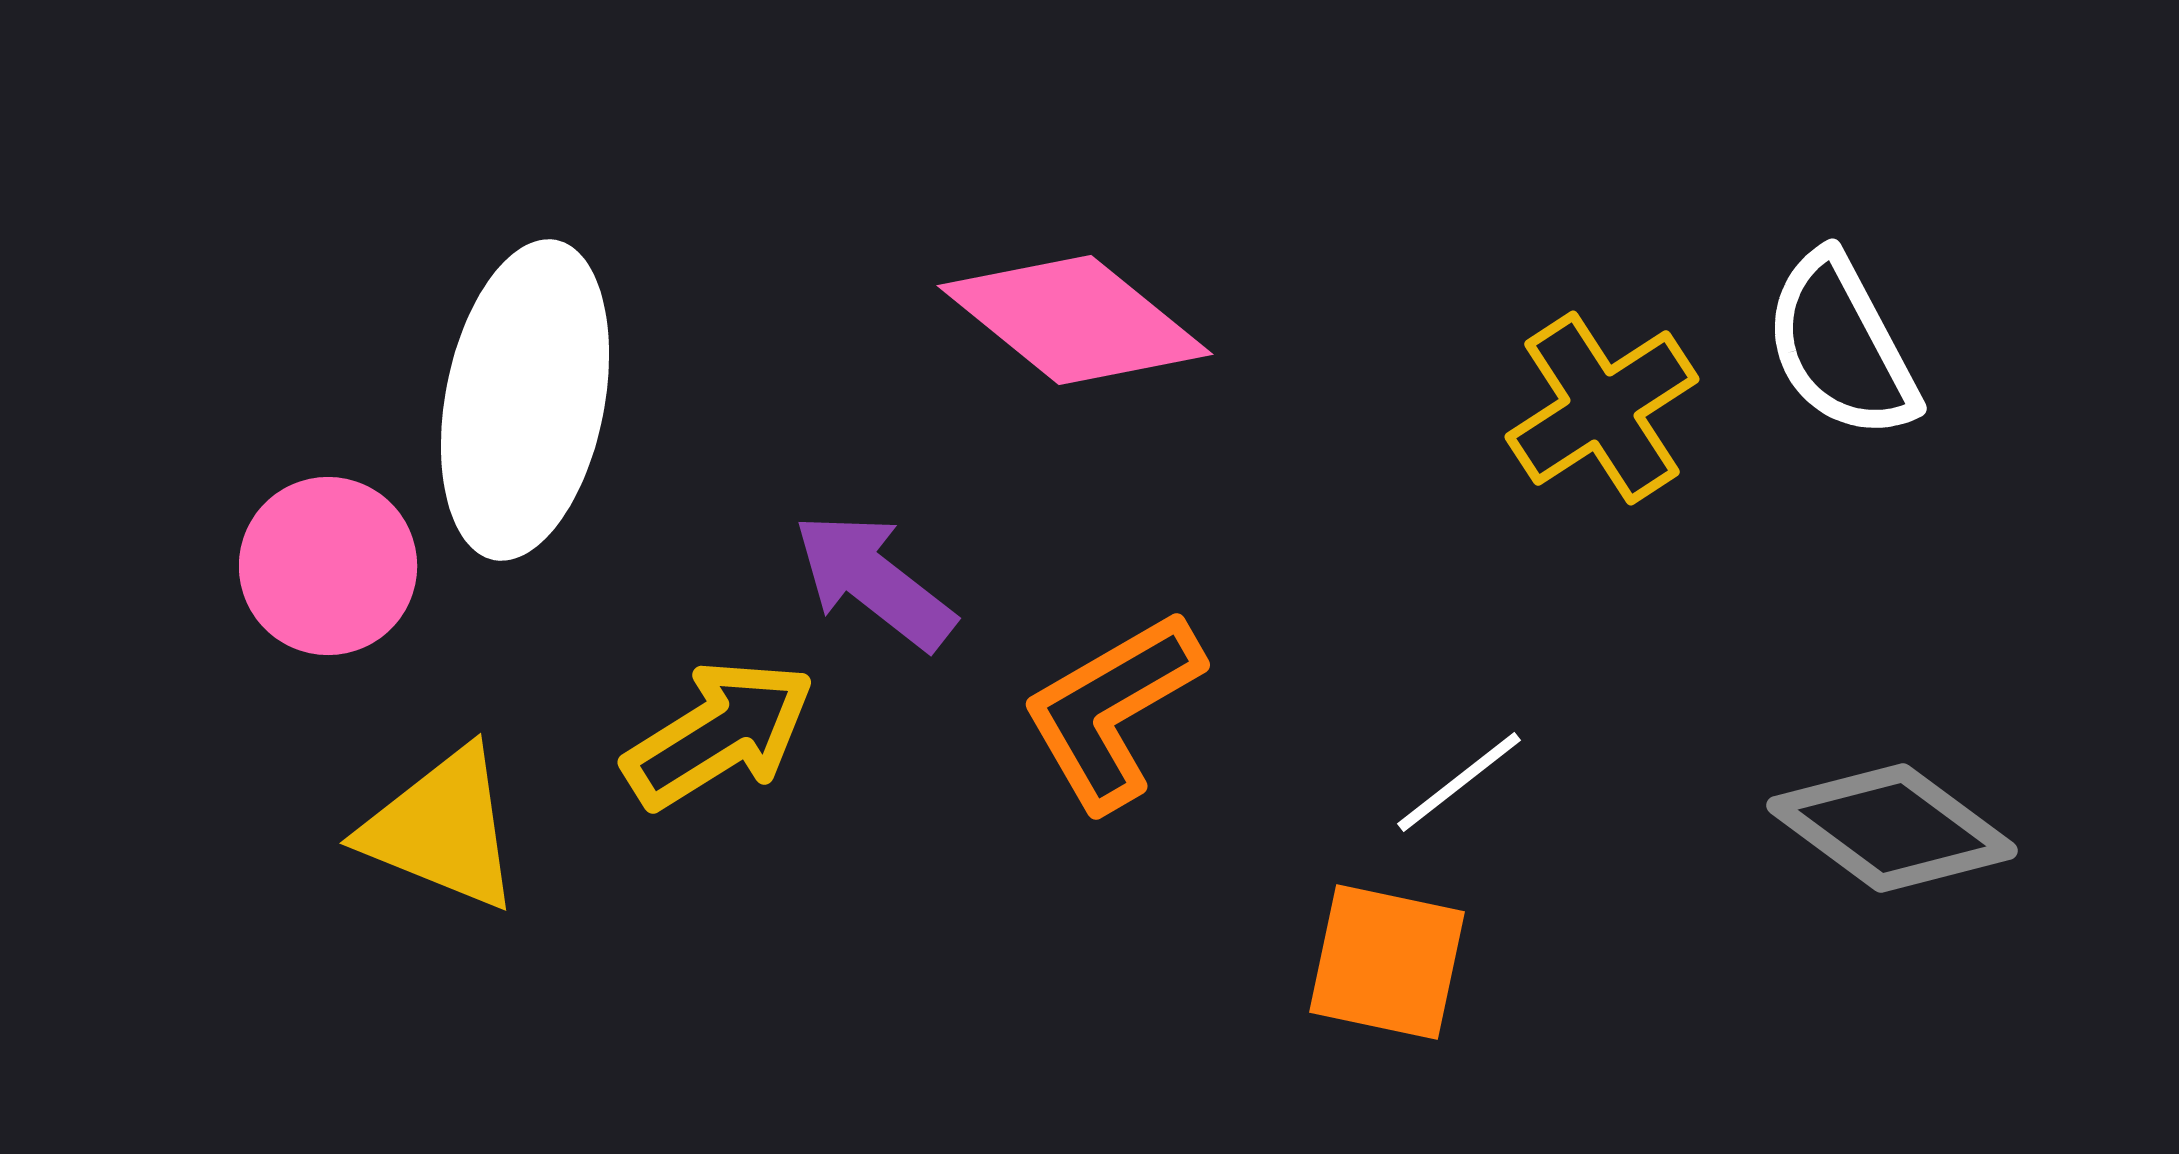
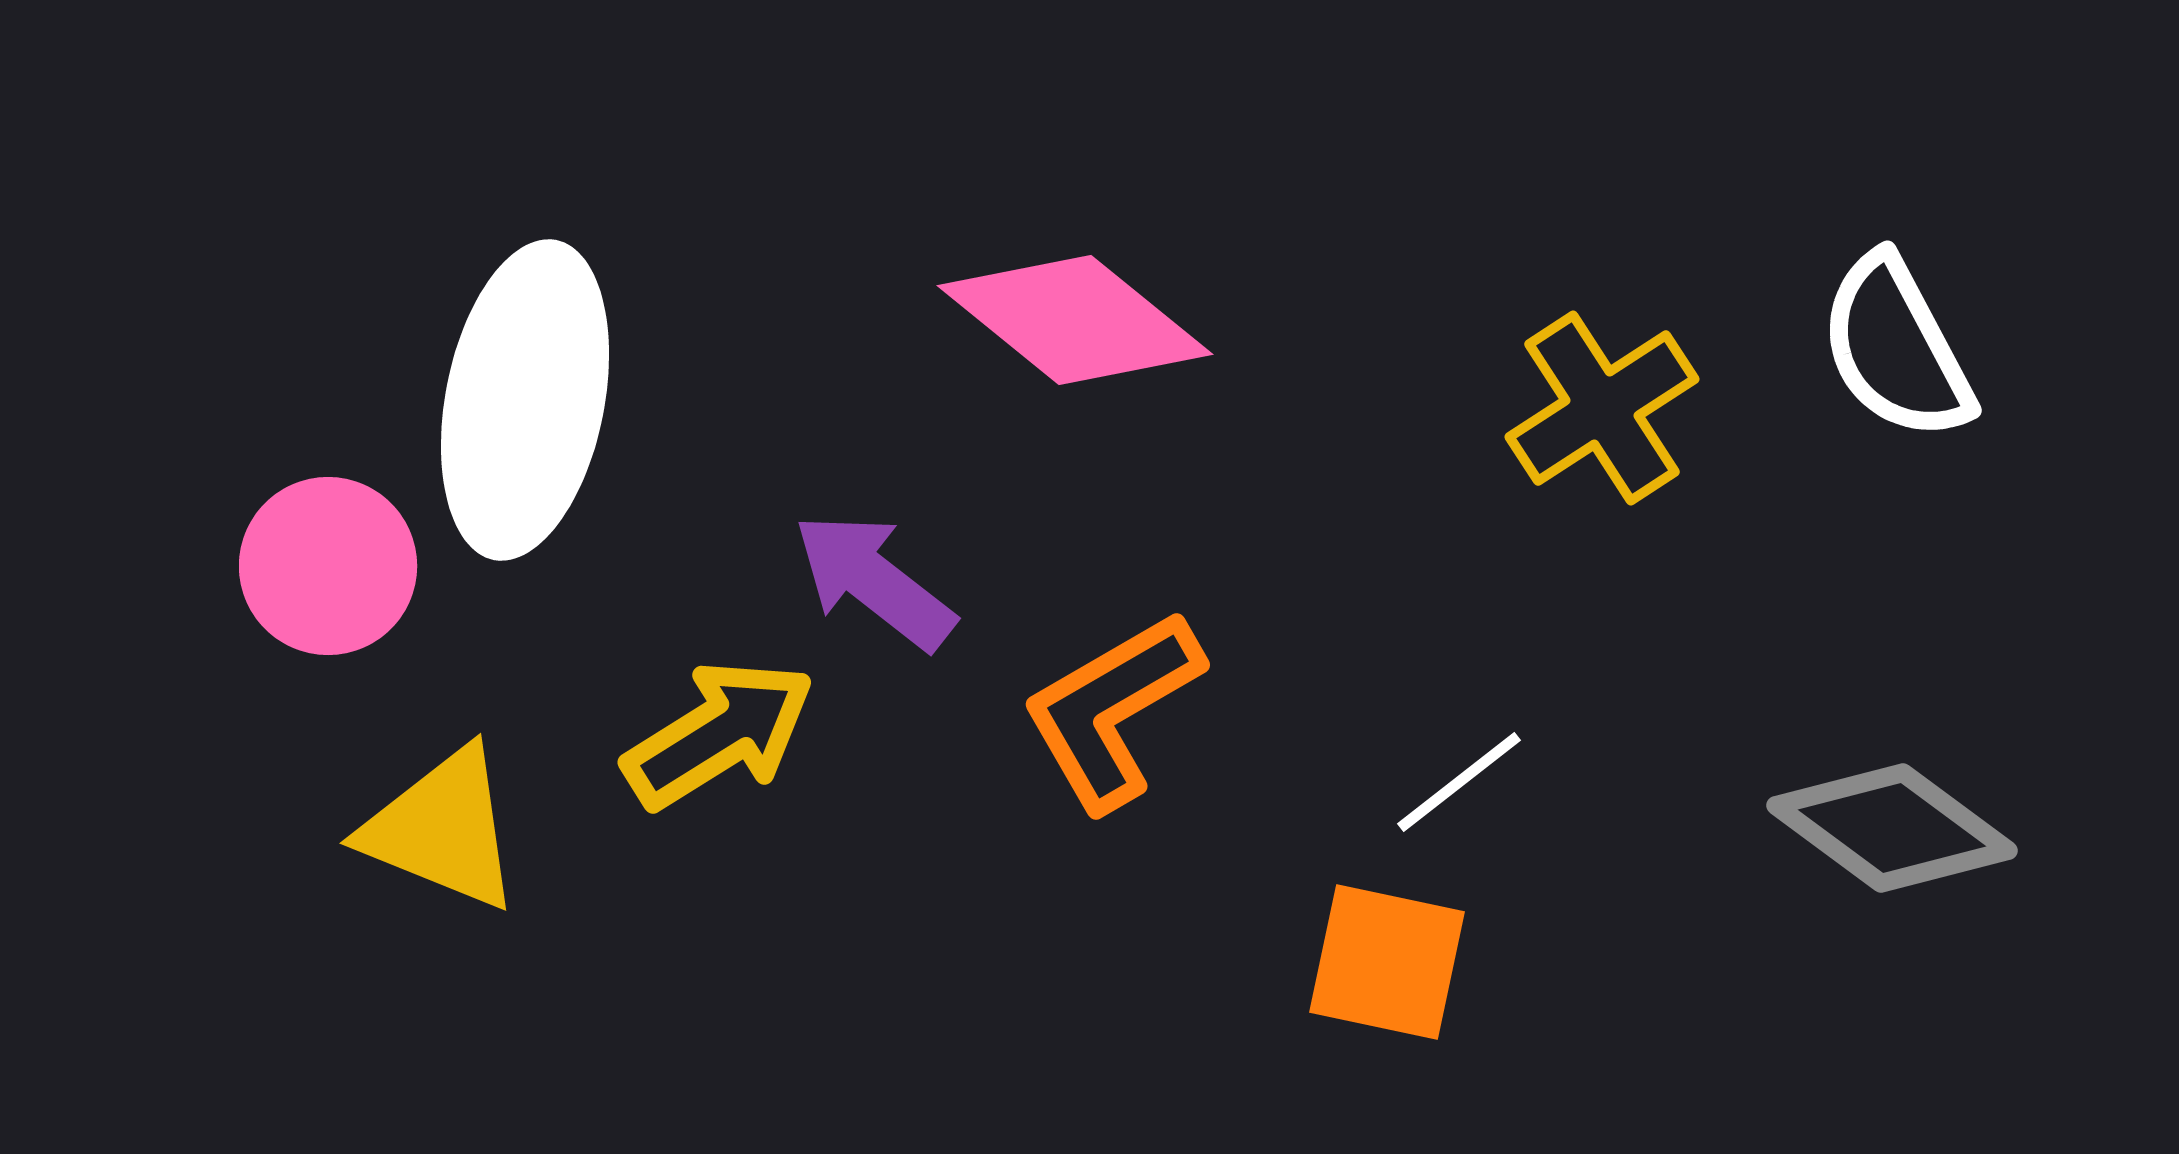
white semicircle: moved 55 px right, 2 px down
